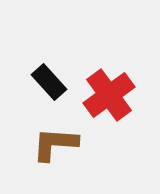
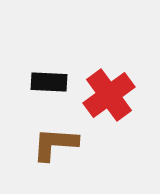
black rectangle: rotated 45 degrees counterclockwise
